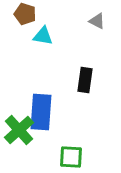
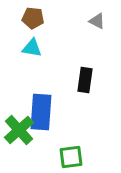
brown pentagon: moved 8 px right, 4 px down; rotated 10 degrees counterclockwise
cyan triangle: moved 11 px left, 12 px down
green square: rotated 10 degrees counterclockwise
